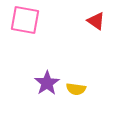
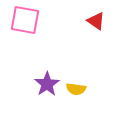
purple star: moved 1 px down
